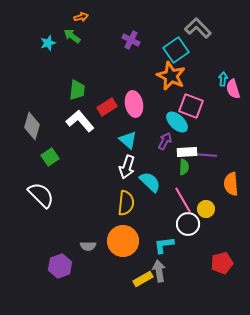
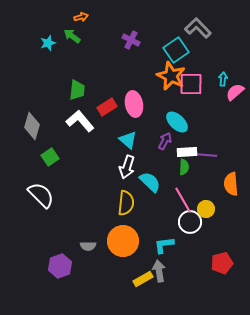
pink semicircle: moved 2 px right, 3 px down; rotated 66 degrees clockwise
pink square: moved 22 px up; rotated 20 degrees counterclockwise
white circle: moved 2 px right, 2 px up
